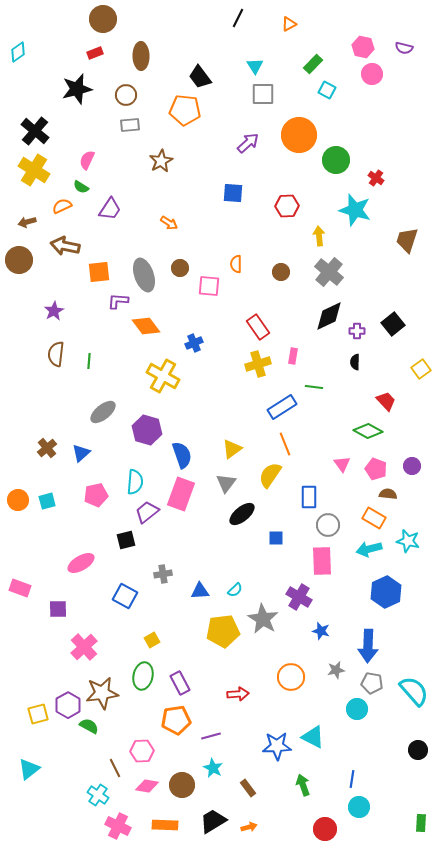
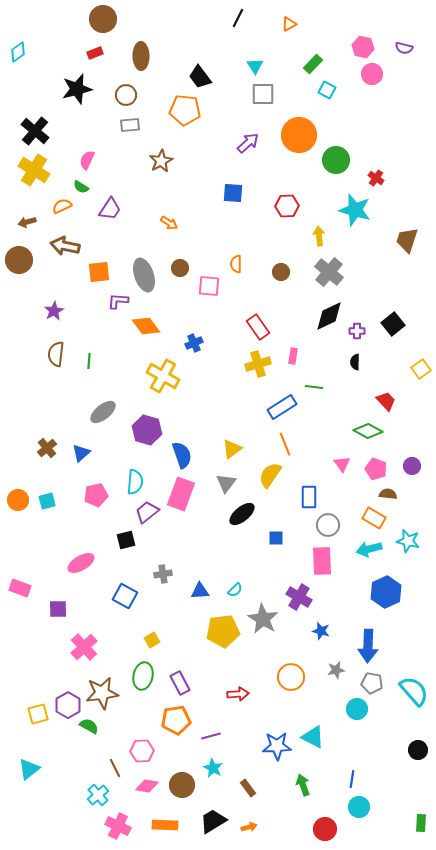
cyan cross at (98, 795): rotated 15 degrees clockwise
